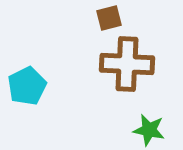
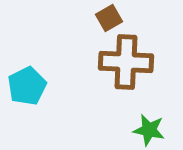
brown square: rotated 16 degrees counterclockwise
brown cross: moved 1 px left, 2 px up
